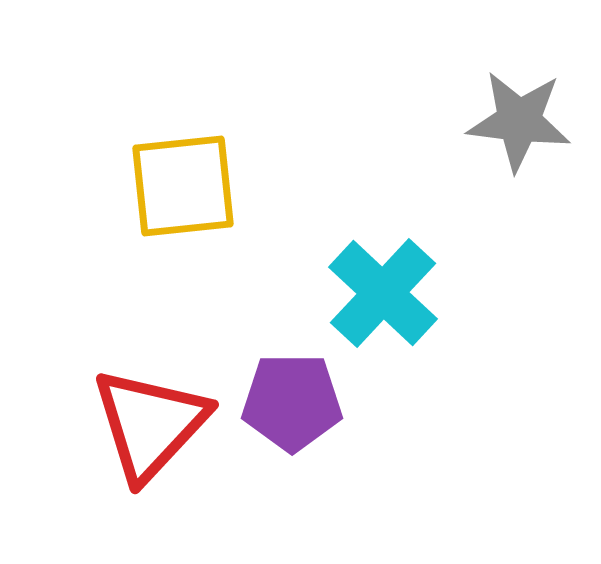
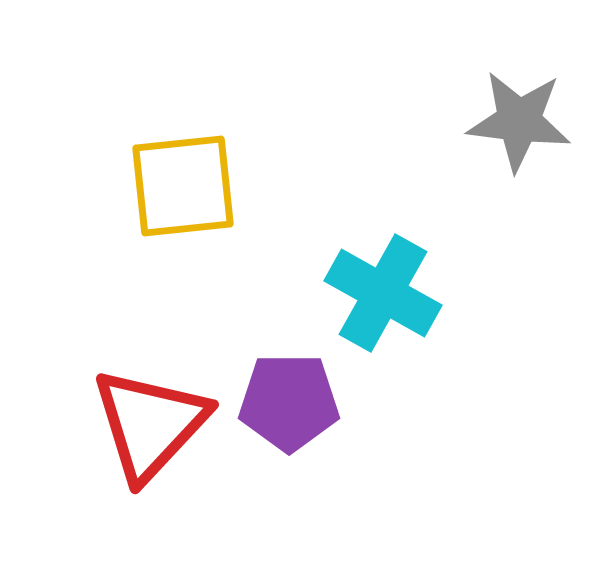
cyan cross: rotated 14 degrees counterclockwise
purple pentagon: moved 3 px left
